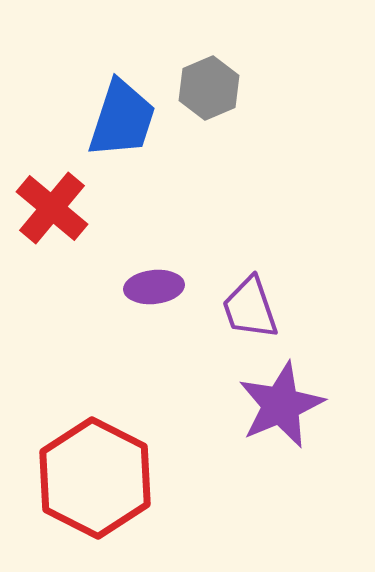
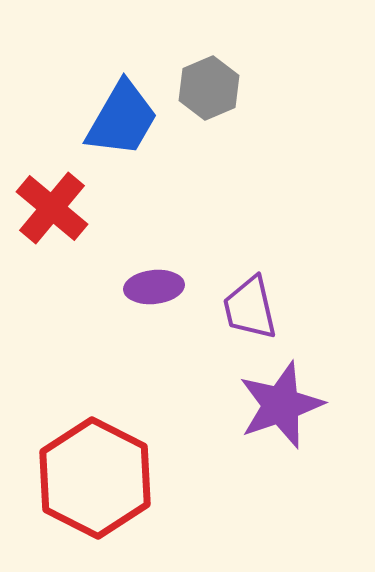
blue trapezoid: rotated 12 degrees clockwise
purple trapezoid: rotated 6 degrees clockwise
purple star: rotated 4 degrees clockwise
